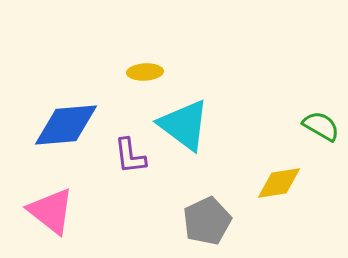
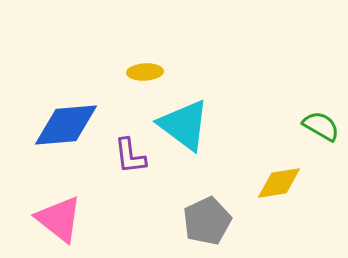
pink triangle: moved 8 px right, 8 px down
